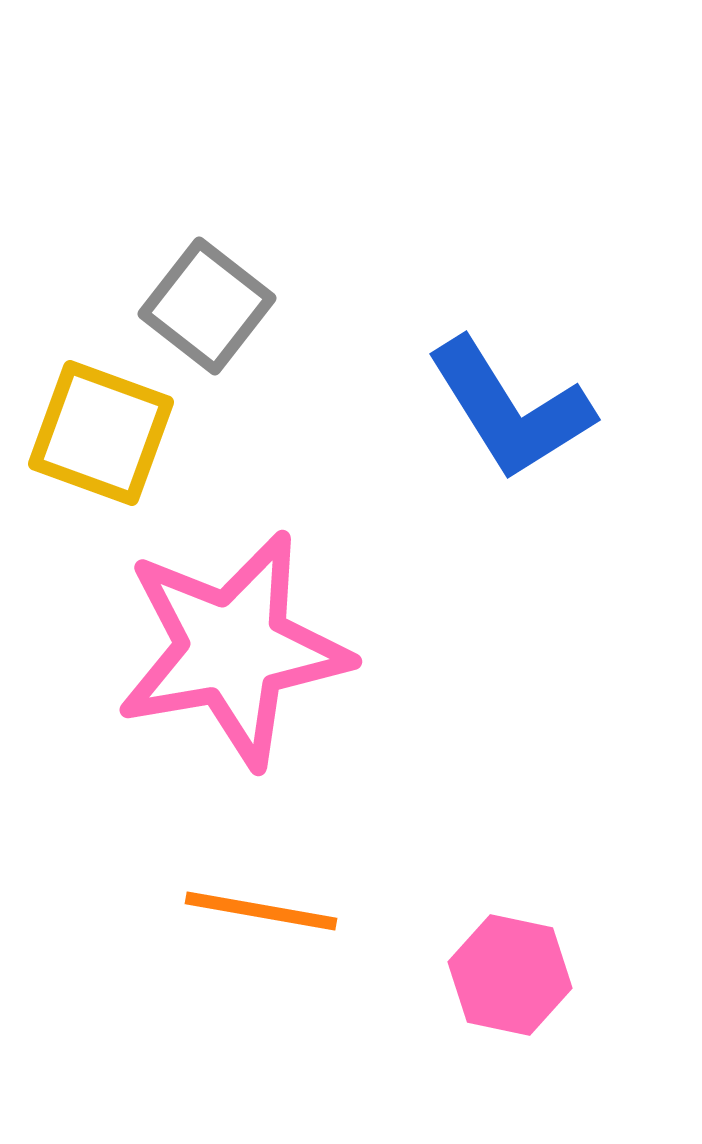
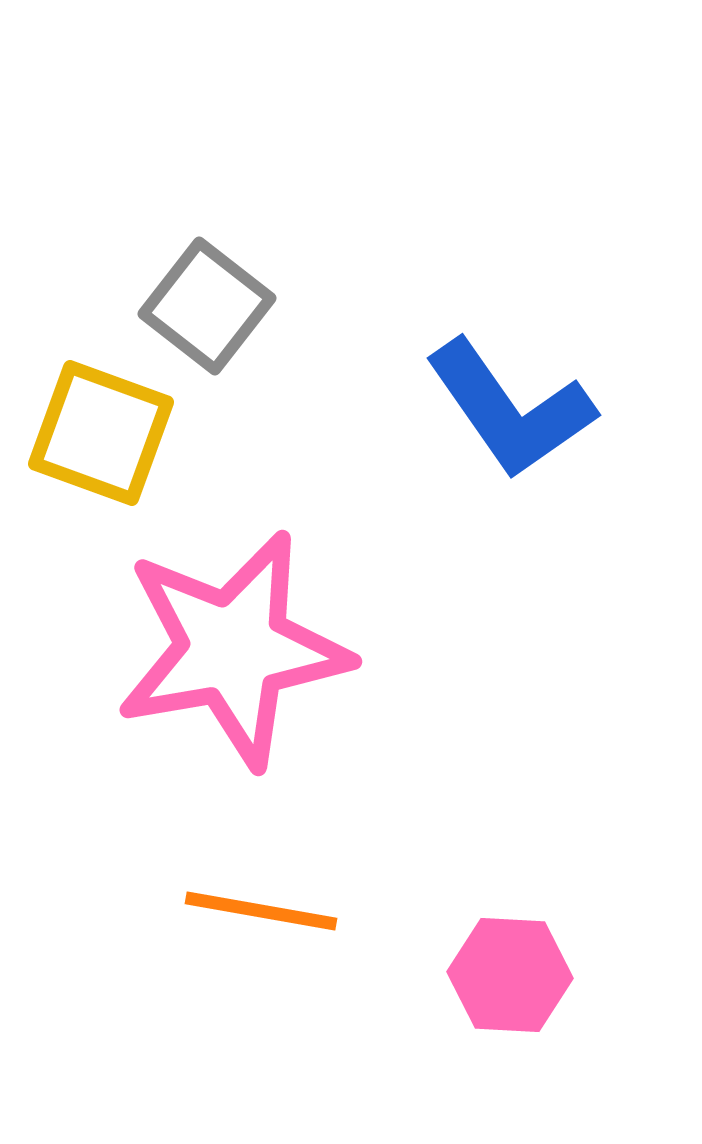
blue L-shape: rotated 3 degrees counterclockwise
pink hexagon: rotated 9 degrees counterclockwise
